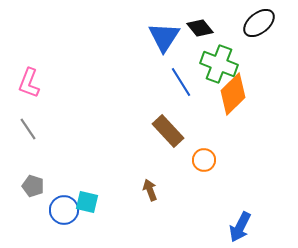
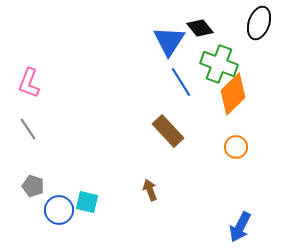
black ellipse: rotated 32 degrees counterclockwise
blue triangle: moved 5 px right, 4 px down
orange circle: moved 32 px right, 13 px up
blue circle: moved 5 px left
